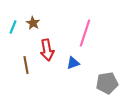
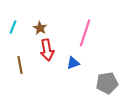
brown star: moved 7 px right, 5 px down
brown line: moved 6 px left
